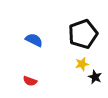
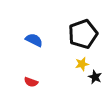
red semicircle: moved 1 px right, 1 px down
